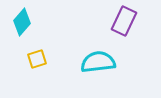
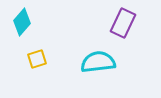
purple rectangle: moved 1 px left, 2 px down
